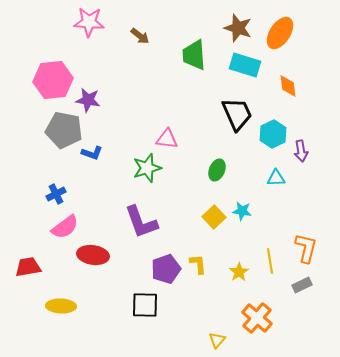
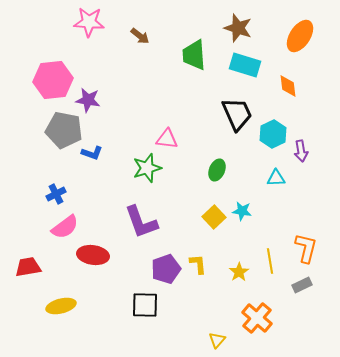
orange ellipse: moved 20 px right, 3 px down
yellow ellipse: rotated 16 degrees counterclockwise
